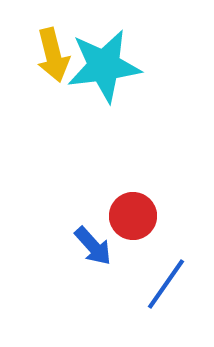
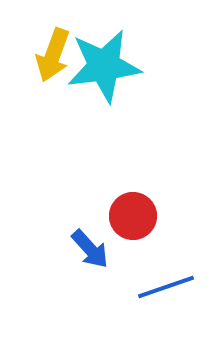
yellow arrow: rotated 34 degrees clockwise
blue arrow: moved 3 px left, 3 px down
blue line: moved 3 px down; rotated 36 degrees clockwise
